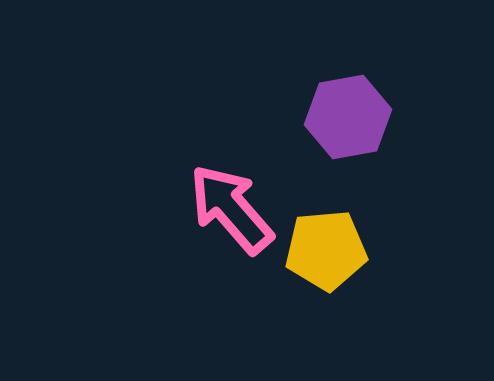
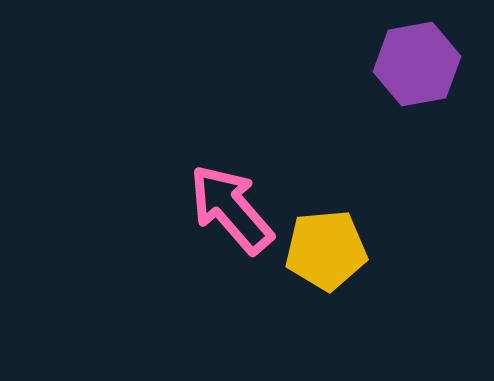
purple hexagon: moved 69 px right, 53 px up
